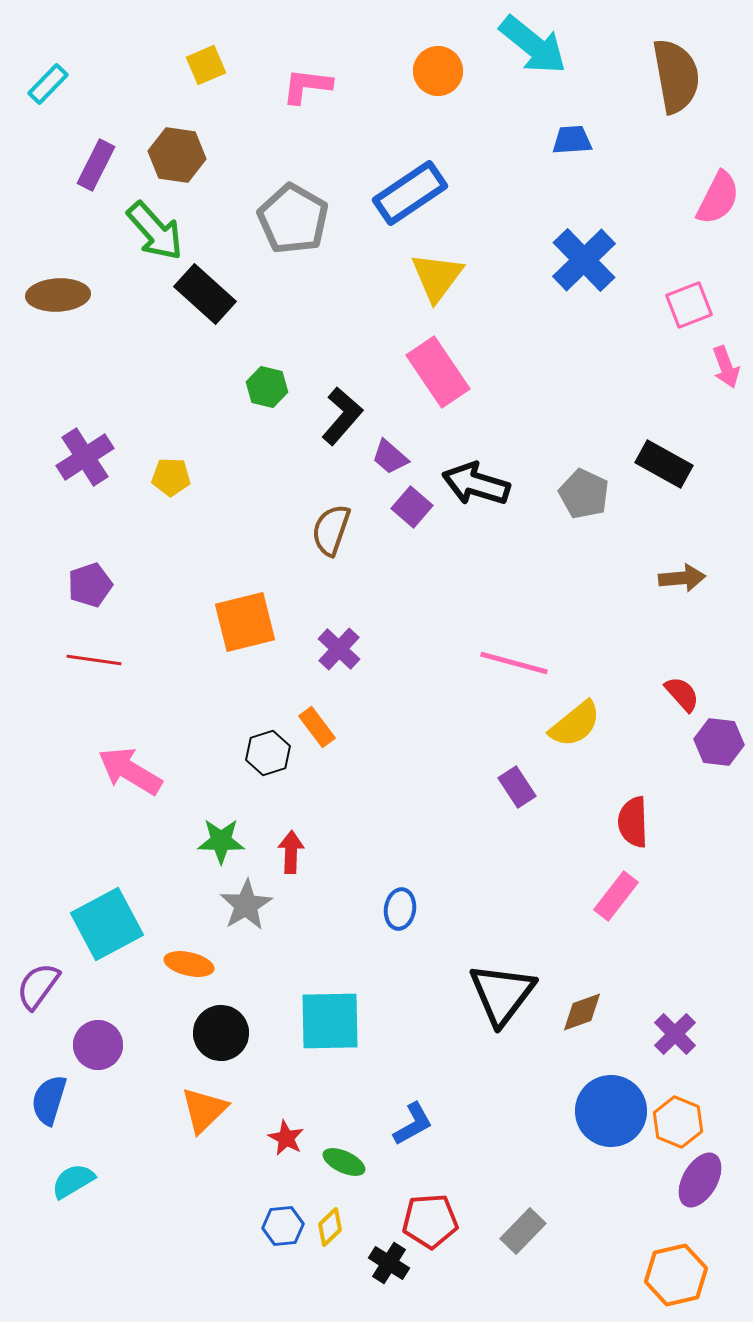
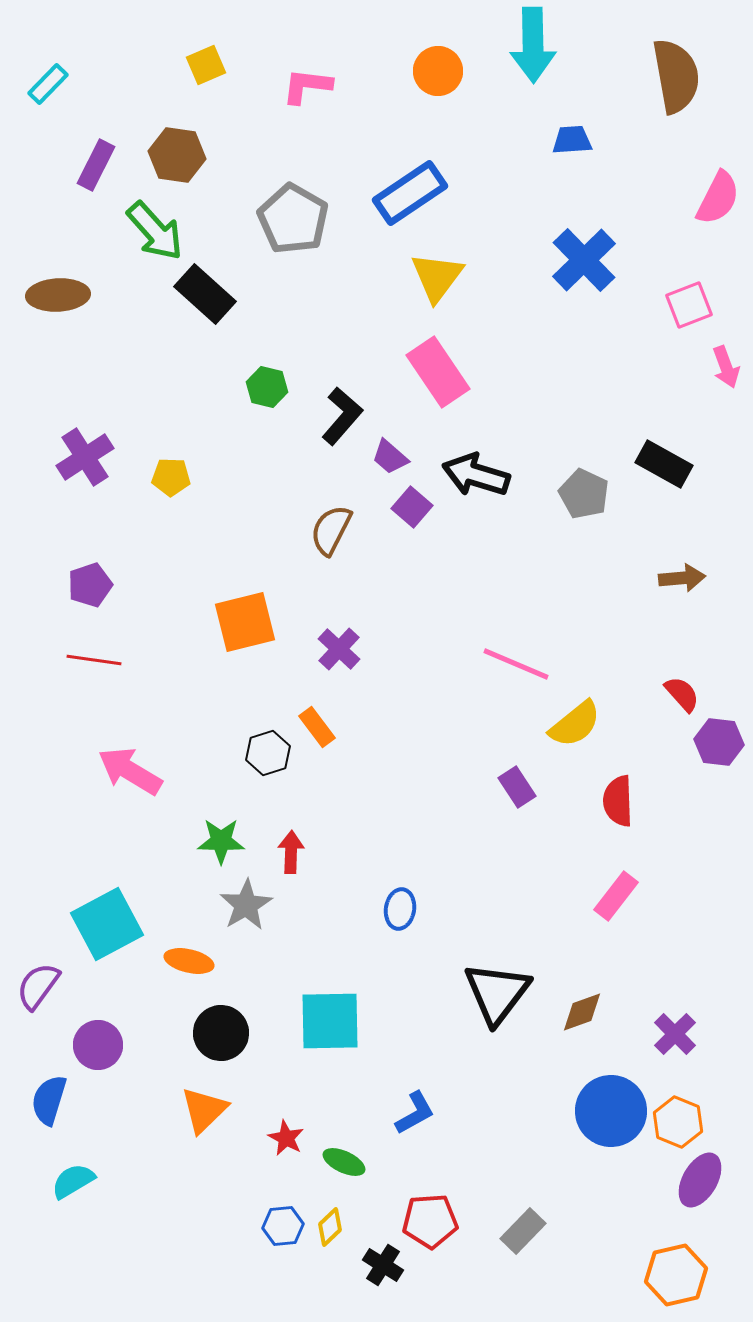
cyan arrow at (533, 45): rotated 50 degrees clockwise
black arrow at (476, 484): moved 9 px up
brown semicircle at (331, 530): rotated 8 degrees clockwise
pink line at (514, 663): moved 2 px right, 1 px down; rotated 8 degrees clockwise
red semicircle at (633, 822): moved 15 px left, 21 px up
orange ellipse at (189, 964): moved 3 px up
black triangle at (502, 994): moved 5 px left, 1 px up
blue L-shape at (413, 1124): moved 2 px right, 11 px up
black cross at (389, 1263): moved 6 px left, 2 px down
